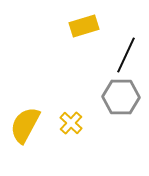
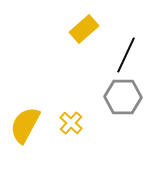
yellow rectangle: moved 3 px down; rotated 24 degrees counterclockwise
gray hexagon: moved 2 px right
